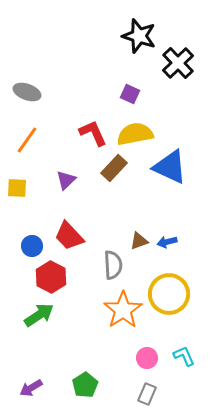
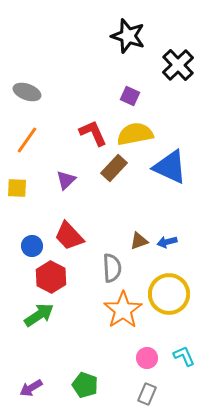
black star: moved 11 px left
black cross: moved 2 px down
purple square: moved 2 px down
gray semicircle: moved 1 px left, 3 px down
green pentagon: rotated 20 degrees counterclockwise
